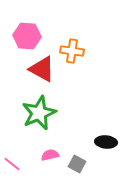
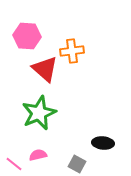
orange cross: rotated 15 degrees counterclockwise
red triangle: moved 3 px right; rotated 12 degrees clockwise
black ellipse: moved 3 px left, 1 px down
pink semicircle: moved 12 px left
pink line: moved 2 px right
